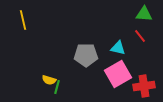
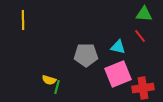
yellow line: rotated 12 degrees clockwise
cyan triangle: moved 1 px up
pink square: rotated 8 degrees clockwise
red cross: moved 1 px left, 2 px down
